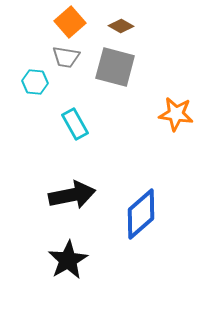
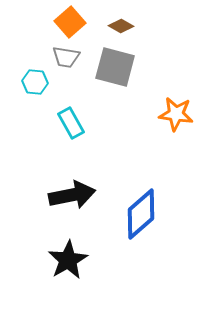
cyan rectangle: moved 4 px left, 1 px up
